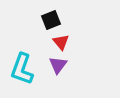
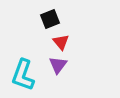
black square: moved 1 px left, 1 px up
cyan L-shape: moved 1 px right, 6 px down
